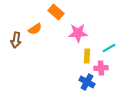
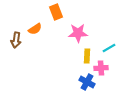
orange rectangle: rotated 28 degrees clockwise
